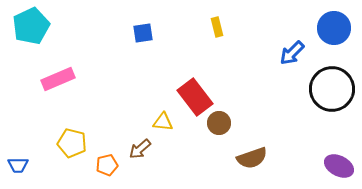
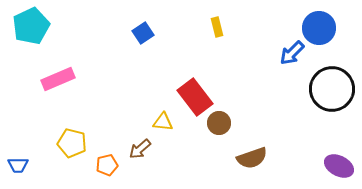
blue circle: moved 15 px left
blue square: rotated 25 degrees counterclockwise
